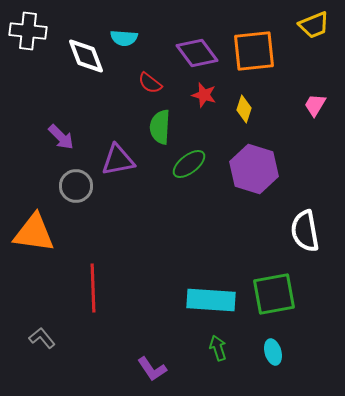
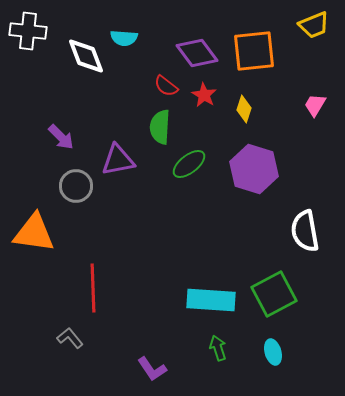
red semicircle: moved 16 px right, 3 px down
red star: rotated 15 degrees clockwise
green square: rotated 18 degrees counterclockwise
gray L-shape: moved 28 px right
